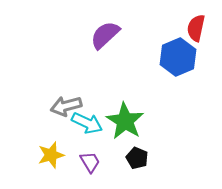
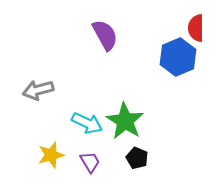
red semicircle: rotated 12 degrees counterclockwise
purple semicircle: rotated 104 degrees clockwise
gray arrow: moved 28 px left, 16 px up
